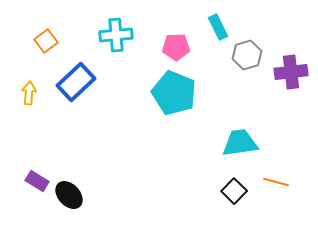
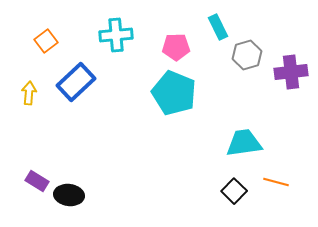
cyan trapezoid: moved 4 px right
black ellipse: rotated 40 degrees counterclockwise
